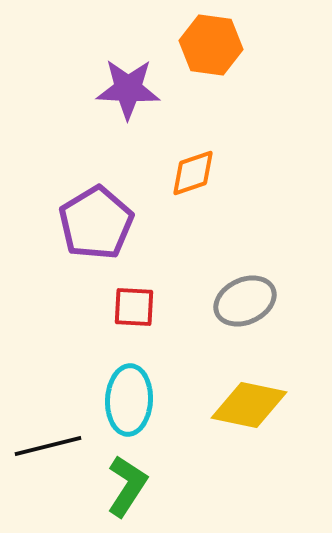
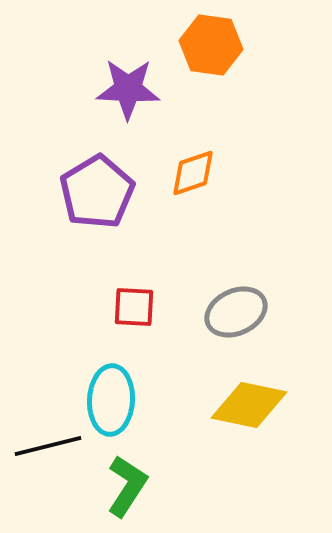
purple pentagon: moved 1 px right, 31 px up
gray ellipse: moved 9 px left, 11 px down
cyan ellipse: moved 18 px left
